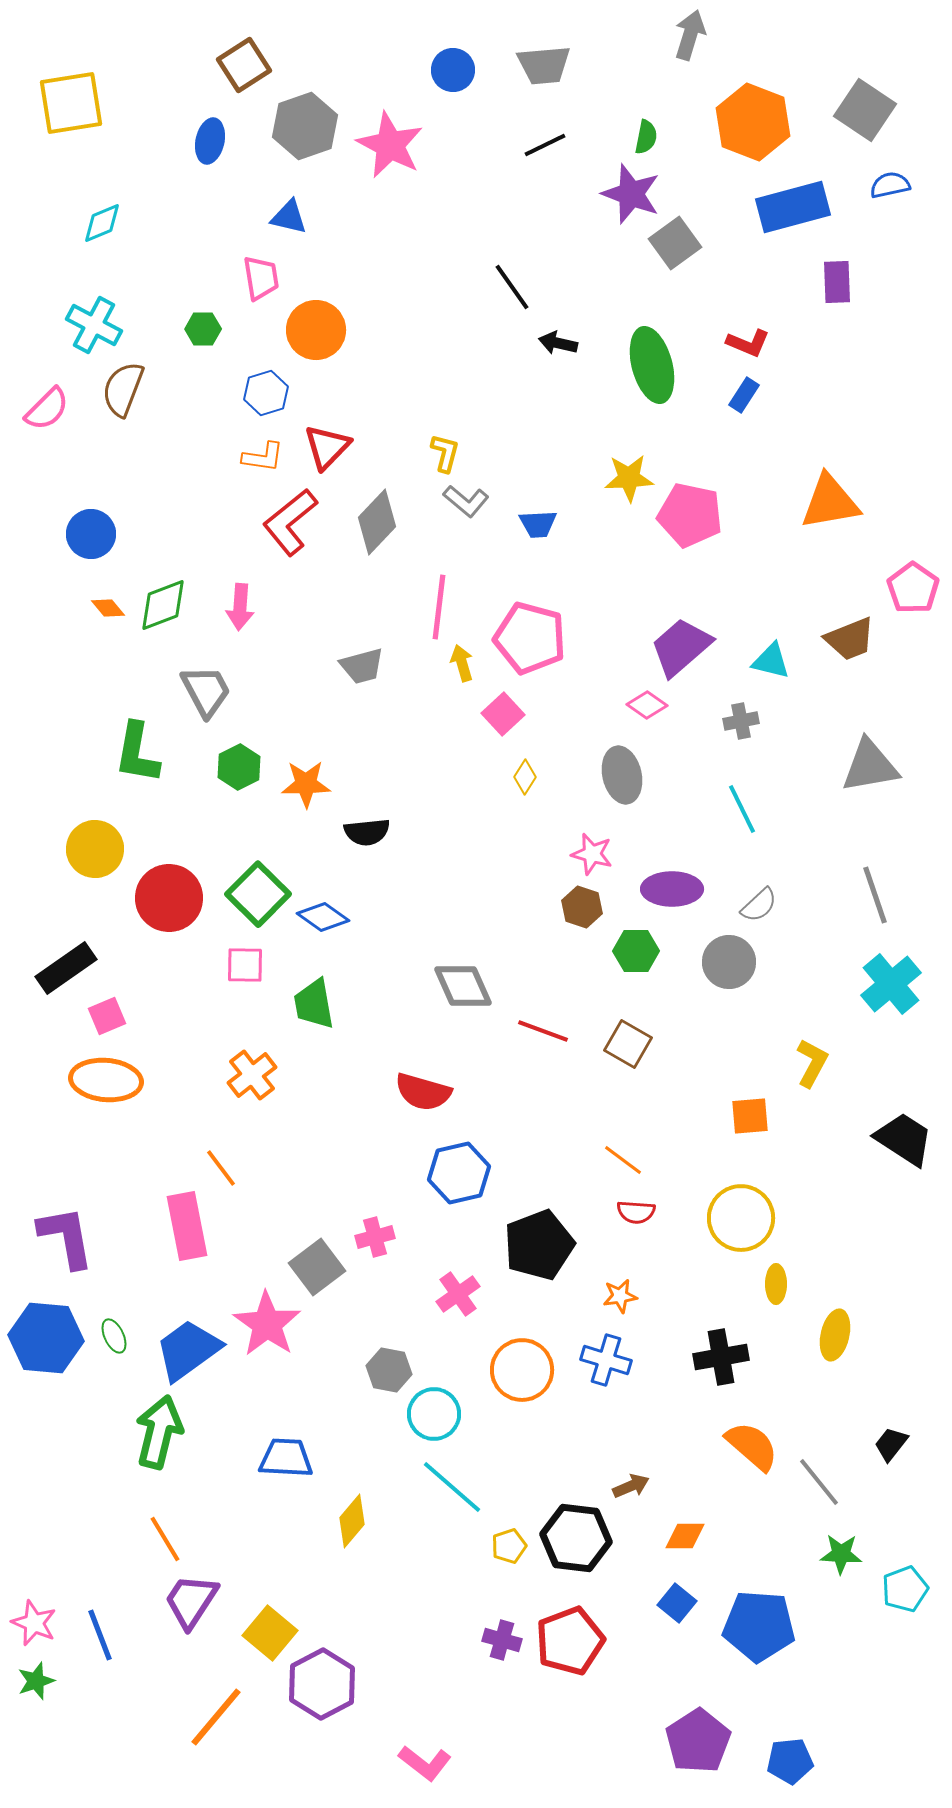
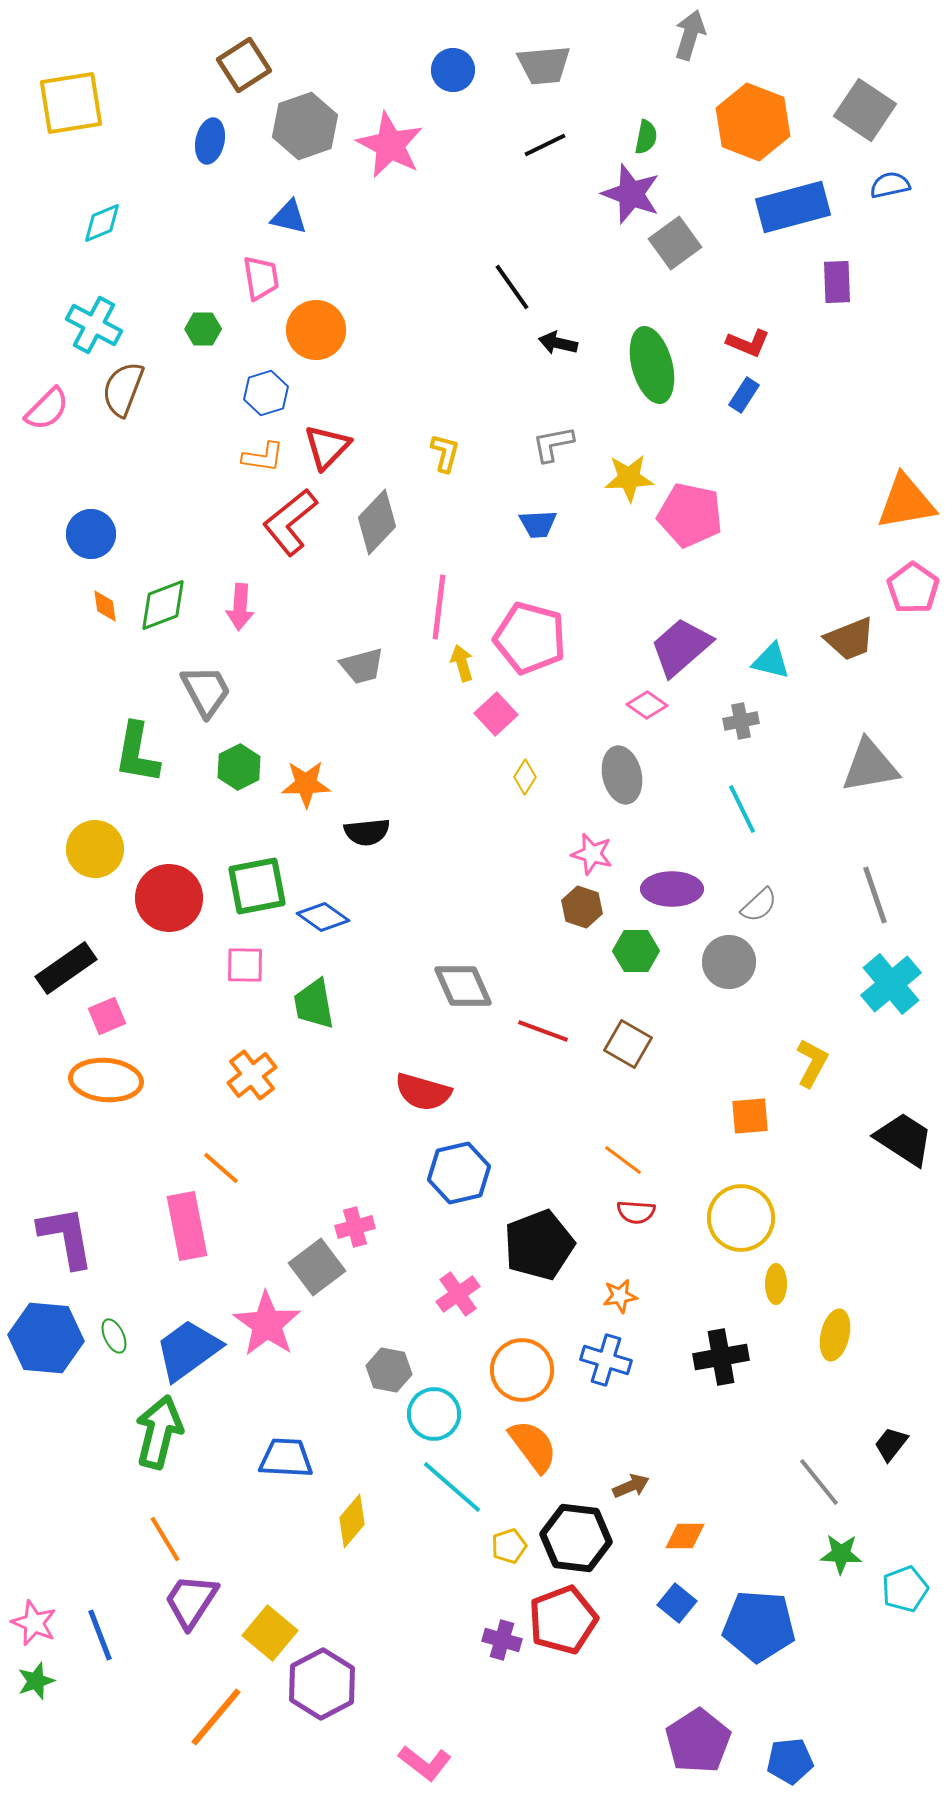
gray L-shape at (466, 501): moved 87 px right, 57 px up; rotated 129 degrees clockwise
orange triangle at (830, 502): moved 76 px right
orange diamond at (108, 608): moved 3 px left, 2 px up; rotated 32 degrees clockwise
pink square at (503, 714): moved 7 px left
green square at (258, 894): moved 1 px left, 8 px up; rotated 34 degrees clockwise
orange line at (221, 1168): rotated 12 degrees counterclockwise
pink cross at (375, 1237): moved 20 px left, 10 px up
orange semicircle at (752, 1446): moved 219 px left; rotated 12 degrees clockwise
red pentagon at (570, 1641): moved 7 px left, 21 px up
